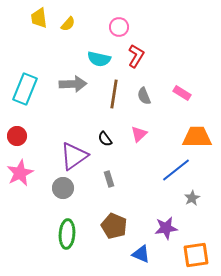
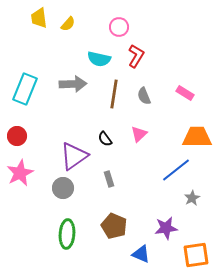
pink rectangle: moved 3 px right
